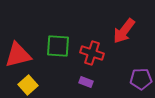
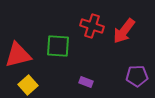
red cross: moved 27 px up
purple pentagon: moved 4 px left, 3 px up
